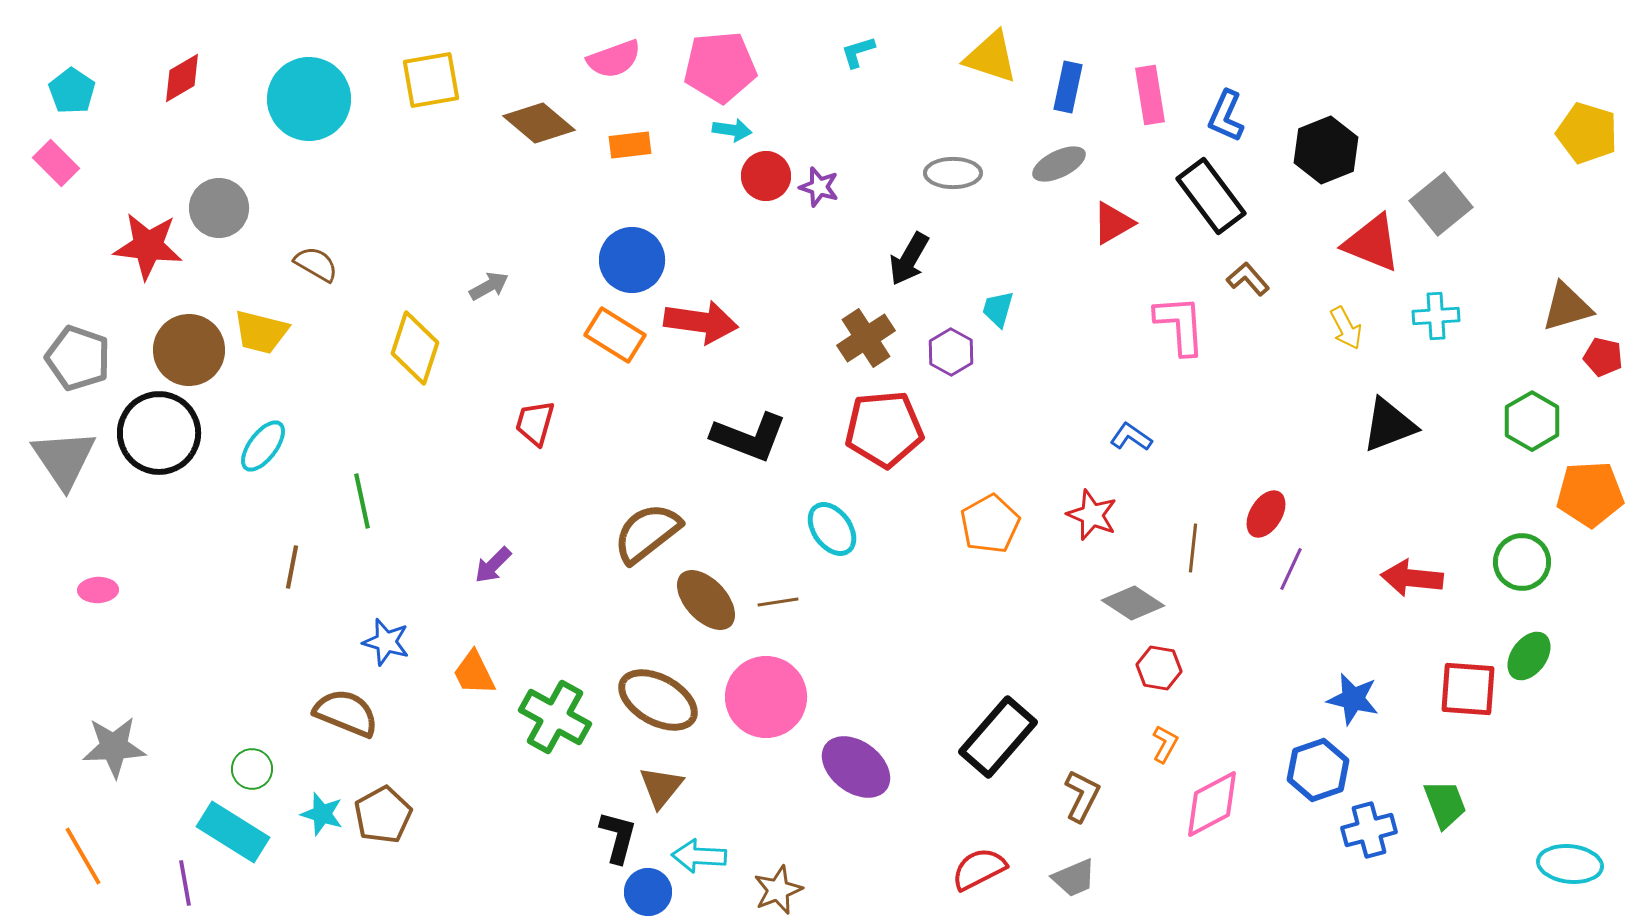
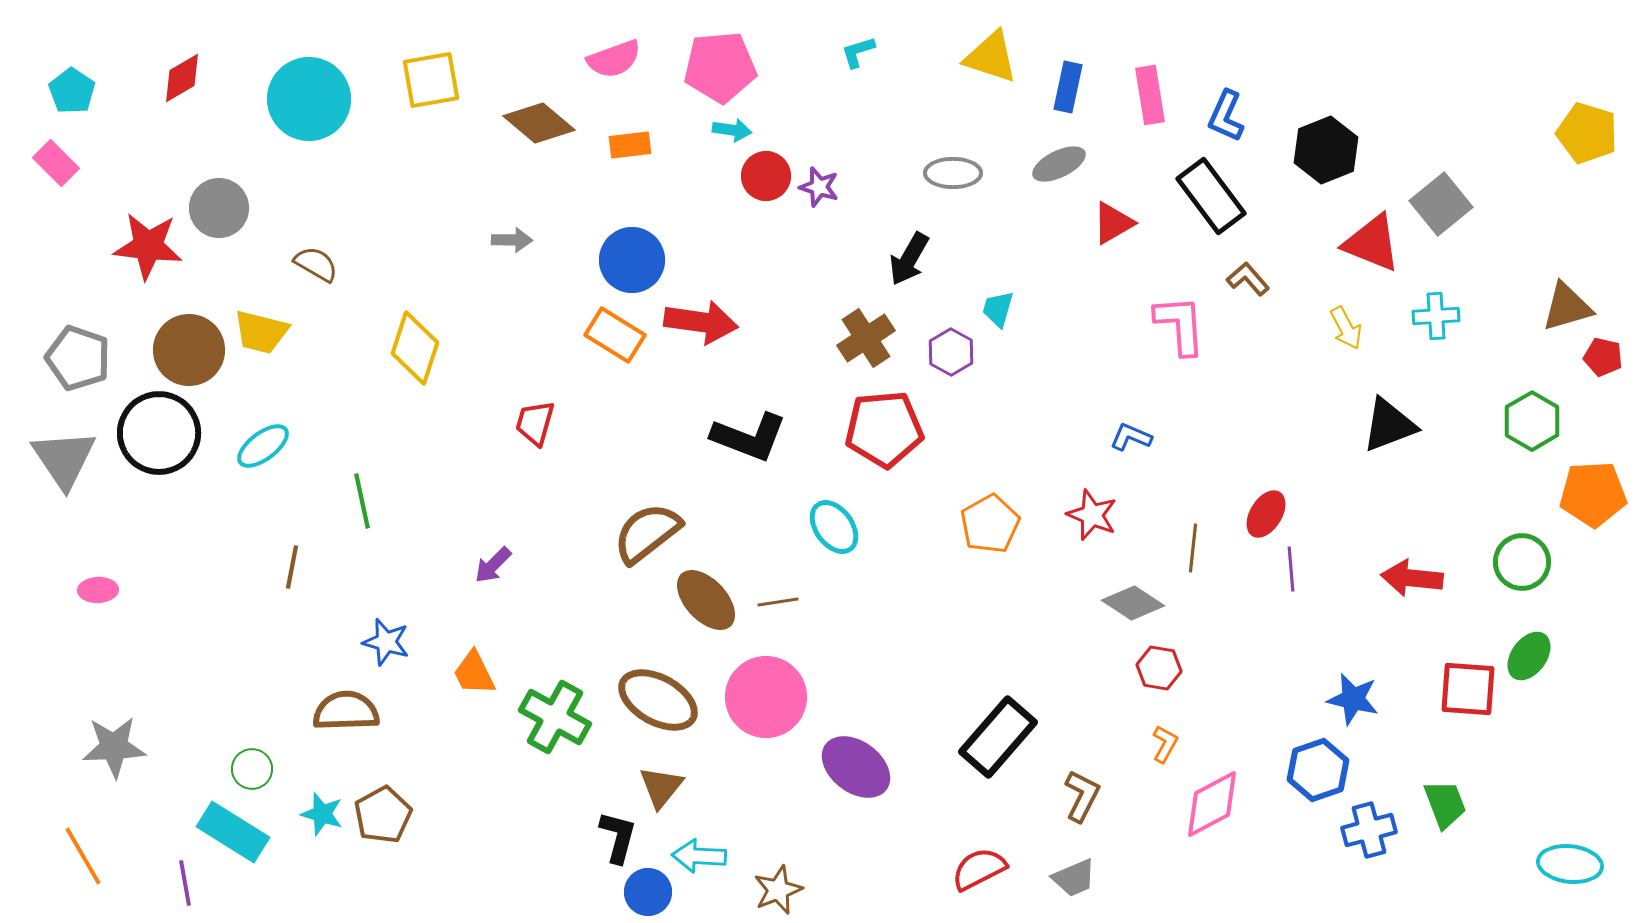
gray arrow at (489, 286): moved 23 px right, 46 px up; rotated 30 degrees clockwise
blue L-shape at (1131, 437): rotated 12 degrees counterclockwise
cyan ellipse at (263, 446): rotated 16 degrees clockwise
orange pentagon at (1590, 494): moved 3 px right
cyan ellipse at (832, 529): moved 2 px right, 2 px up
purple line at (1291, 569): rotated 30 degrees counterclockwise
brown semicircle at (346, 713): moved 2 px up; rotated 24 degrees counterclockwise
